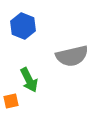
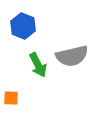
green arrow: moved 9 px right, 15 px up
orange square: moved 3 px up; rotated 14 degrees clockwise
